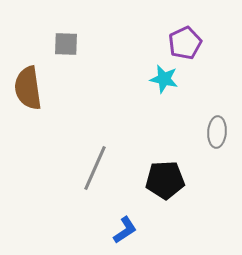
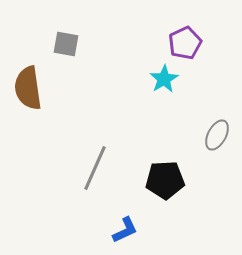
gray square: rotated 8 degrees clockwise
cyan star: rotated 28 degrees clockwise
gray ellipse: moved 3 px down; rotated 24 degrees clockwise
blue L-shape: rotated 8 degrees clockwise
